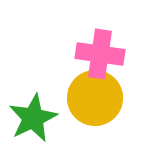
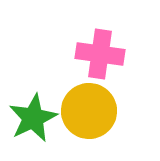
yellow circle: moved 6 px left, 13 px down
